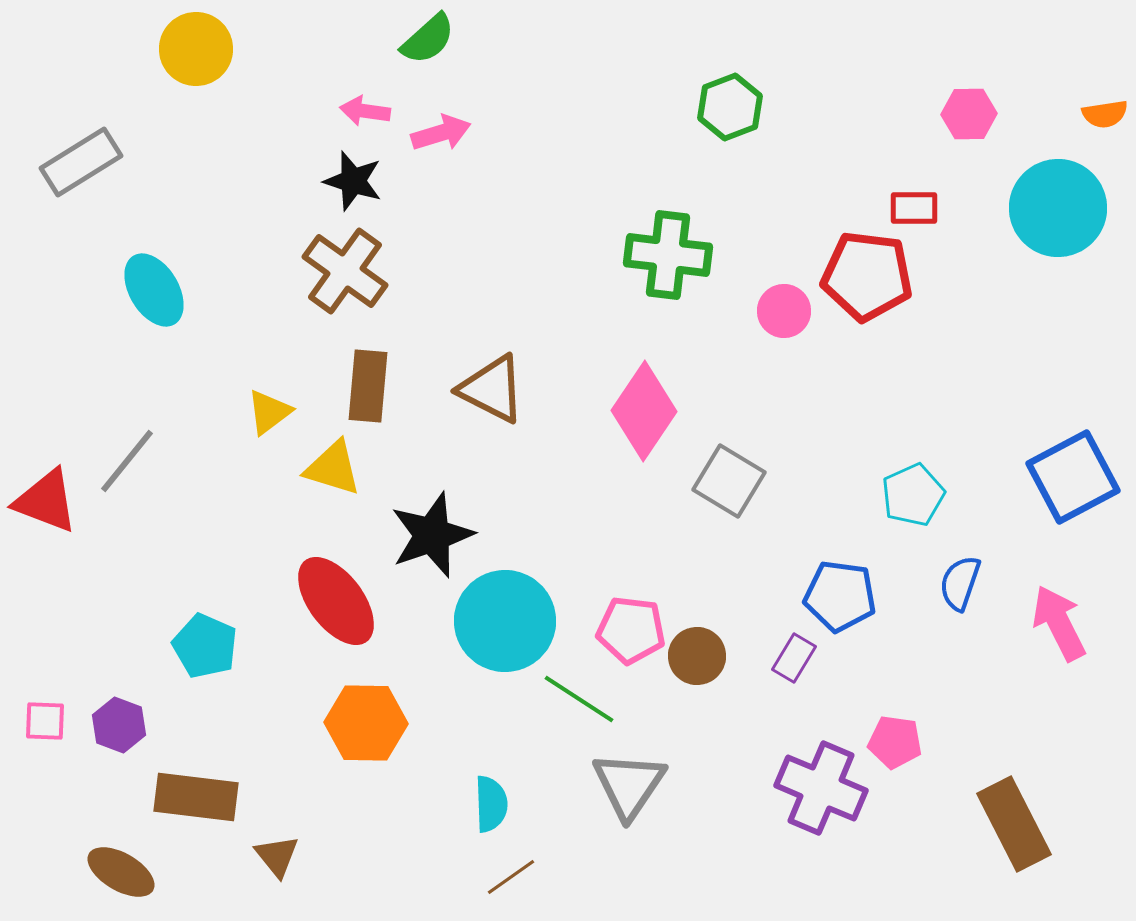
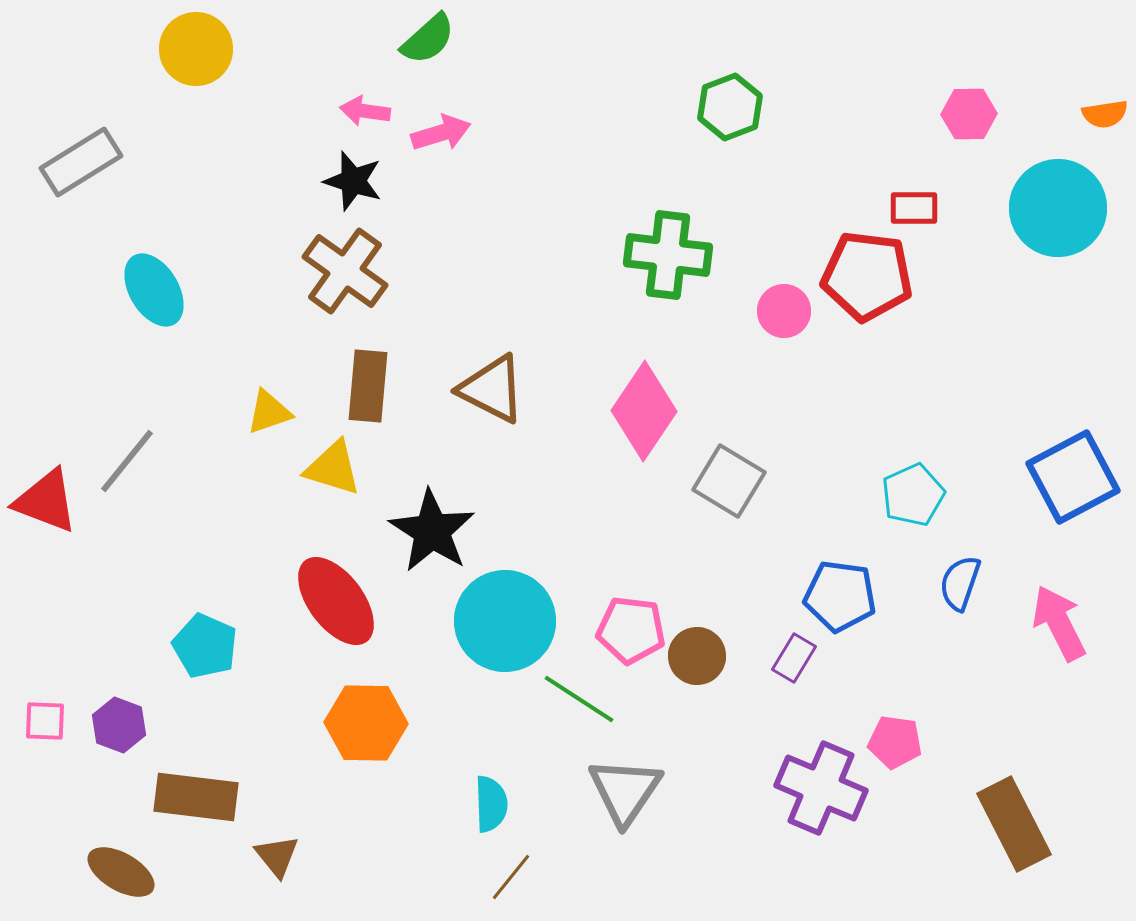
yellow triangle at (269, 412): rotated 18 degrees clockwise
black star at (432, 535): moved 4 px up; rotated 20 degrees counterclockwise
gray triangle at (629, 785): moved 4 px left, 6 px down
brown line at (511, 877): rotated 16 degrees counterclockwise
